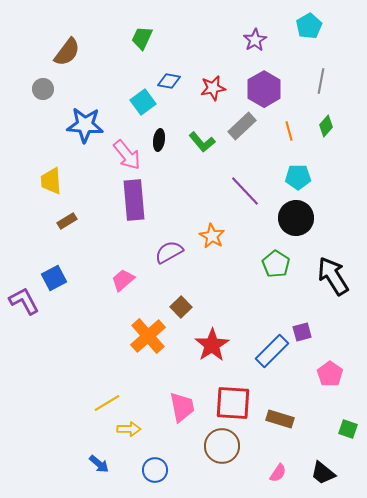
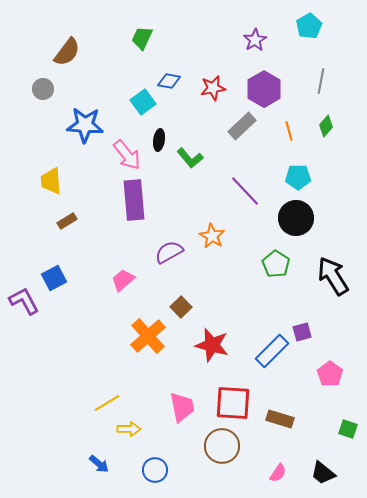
green L-shape at (202, 142): moved 12 px left, 16 px down
red star at (212, 345): rotated 24 degrees counterclockwise
